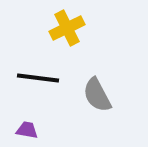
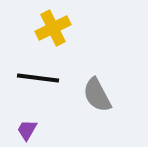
yellow cross: moved 14 px left
purple trapezoid: rotated 70 degrees counterclockwise
